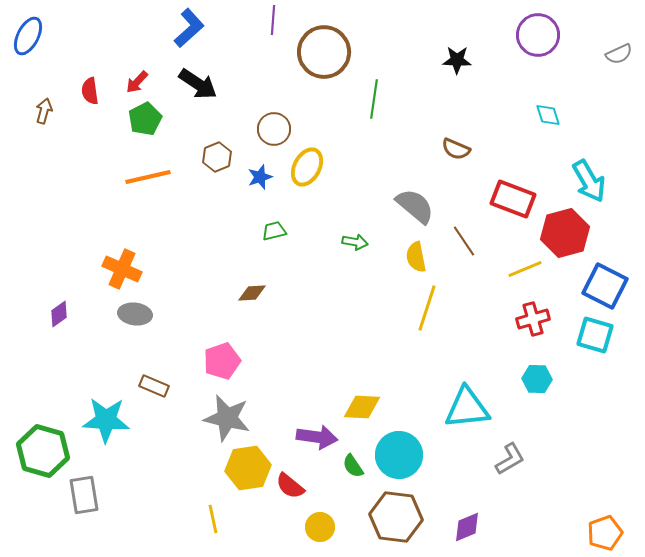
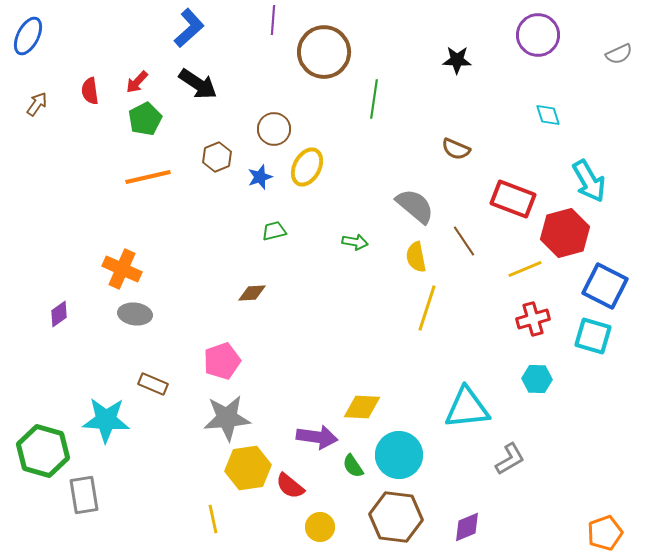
brown arrow at (44, 111): moved 7 px left, 7 px up; rotated 20 degrees clockwise
cyan square at (595, 335): moved 2 px left, 1 px down
brown rectangle at (154, 386): moved 1 px left, 2 px up
gray star at (227, 418): rotated 18 degrees counterclockwise
